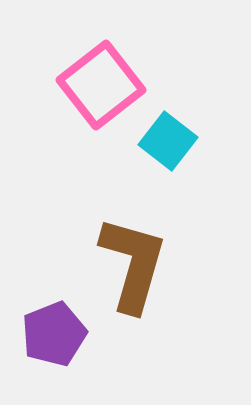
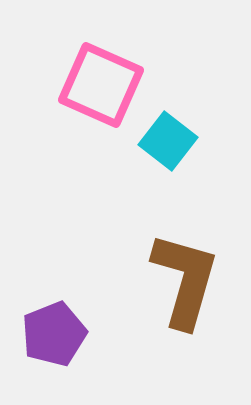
pink square: rotated 28 degrees counterclockwise
brown L-shape: moved 52 px right, 16 px down
